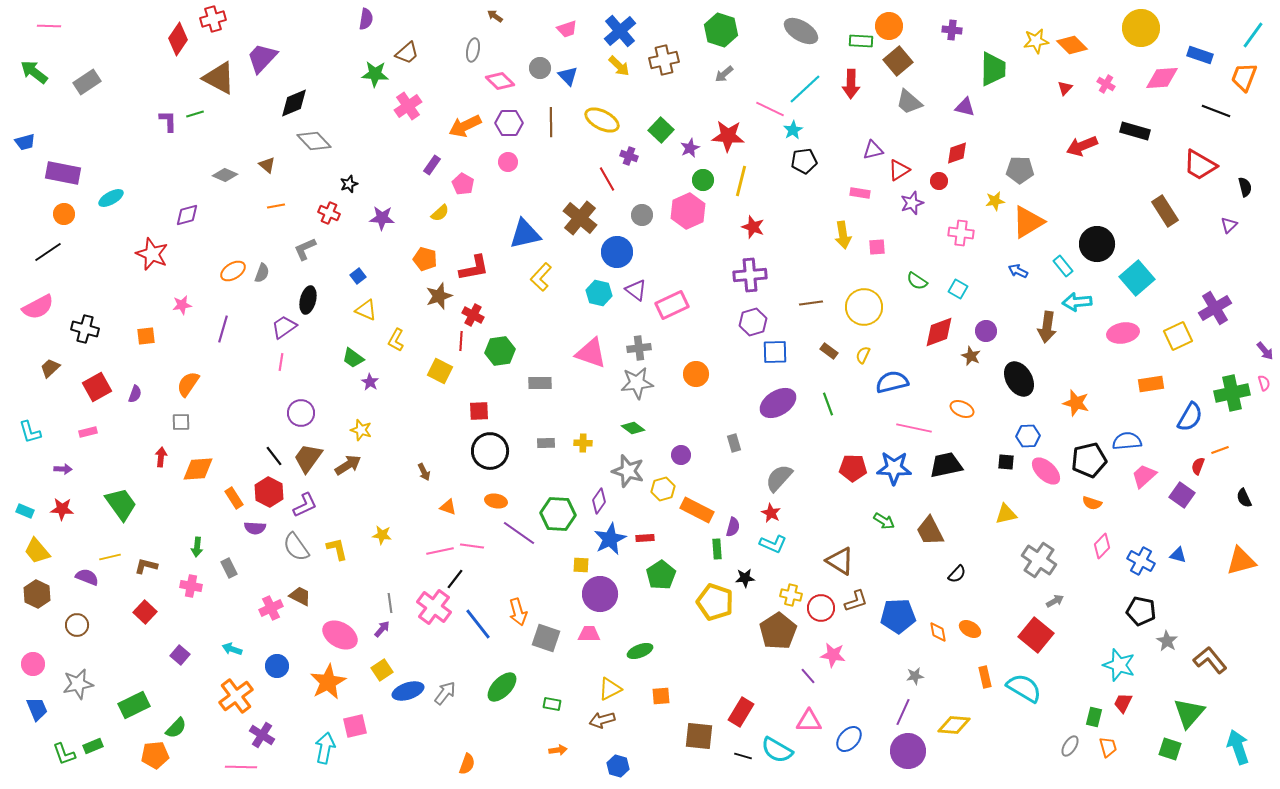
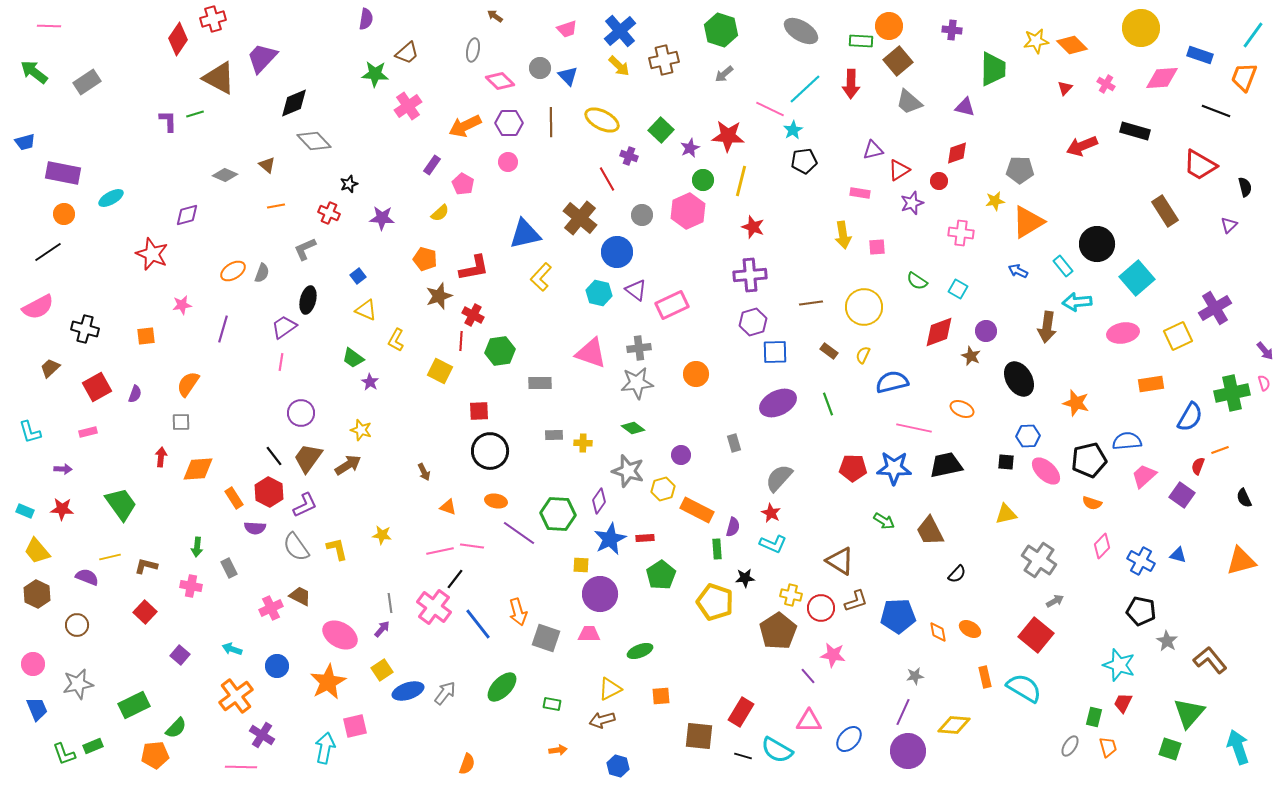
purple ellipse at (778, 403): rotated 6 degrees clockwise
gray rectangle at (546, 443): moved 8 px right, 8 px up
